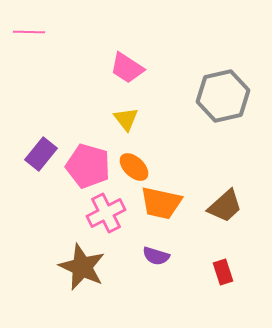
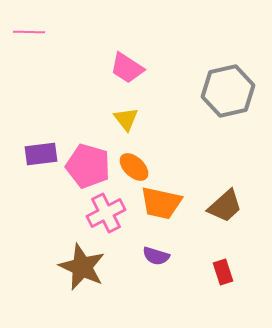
gray hexagon: moved 5 px right, 5 px up
purple rectangle: rotated 44 degrees clockwise
